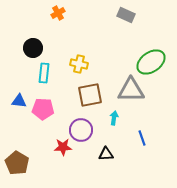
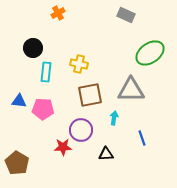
green ellipse: moved 1 px left, 9 px up
cyan rectangle: moved 2 px right, 1 px up
